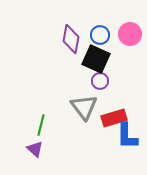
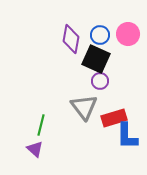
pink circle: moved 2 px left
